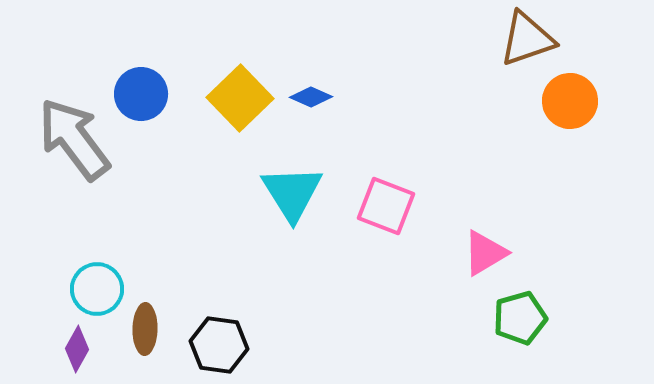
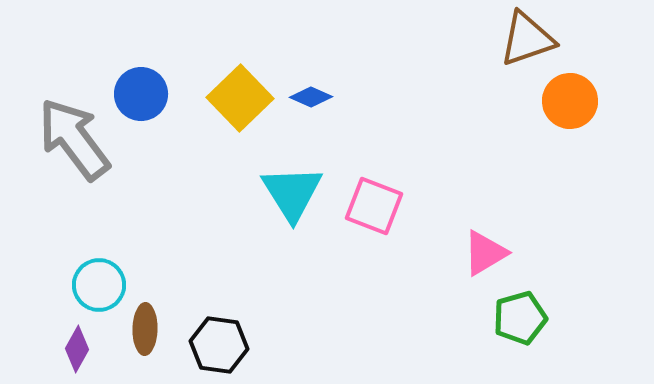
pink square: moved 12 px left
cyan circle: moved 2 px right, 4 px up
